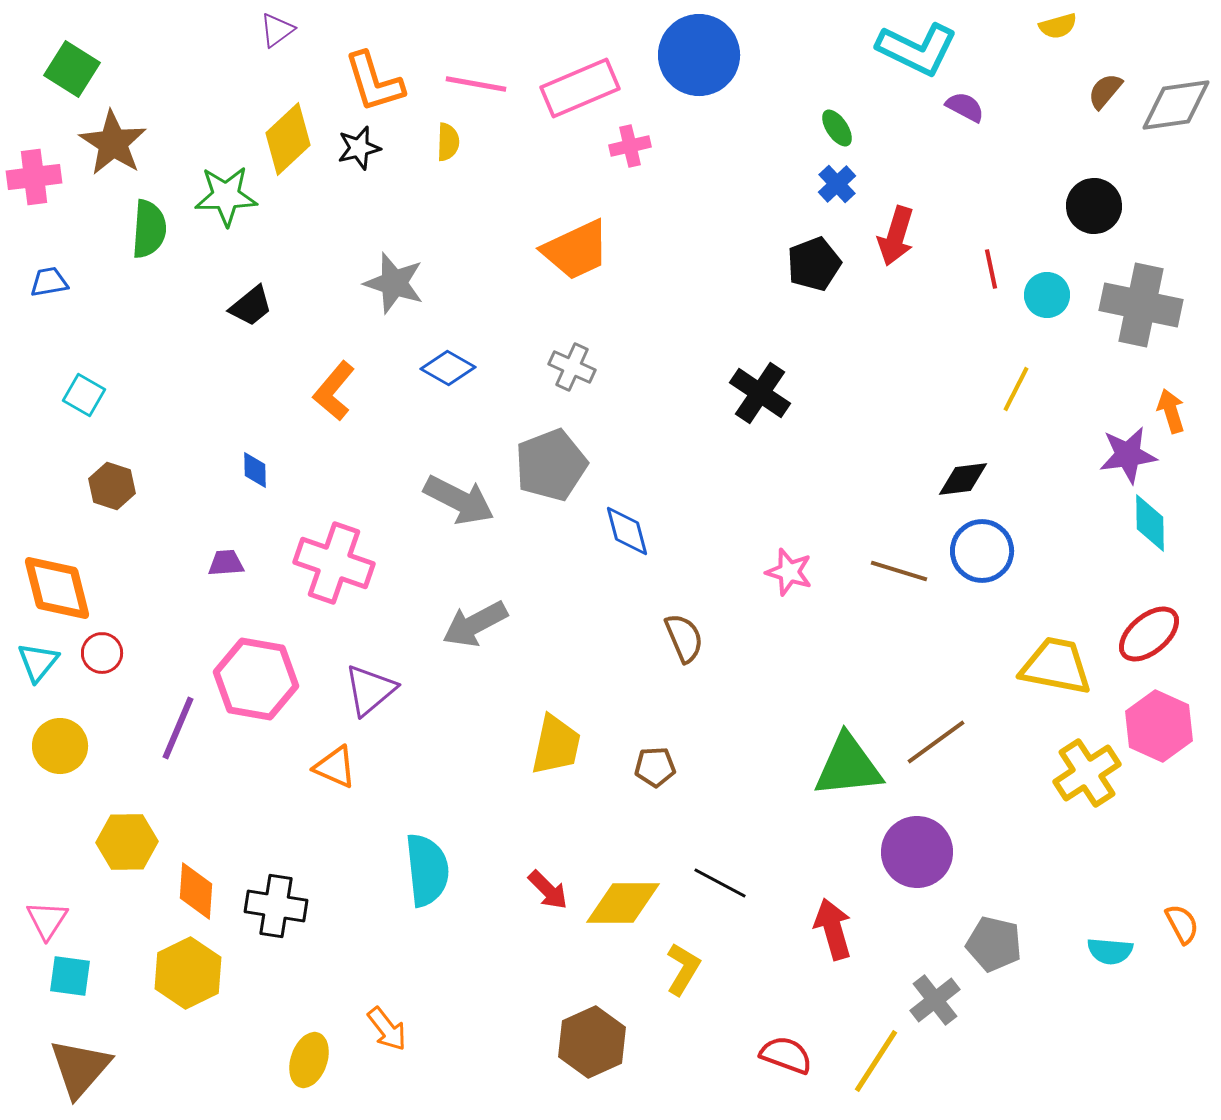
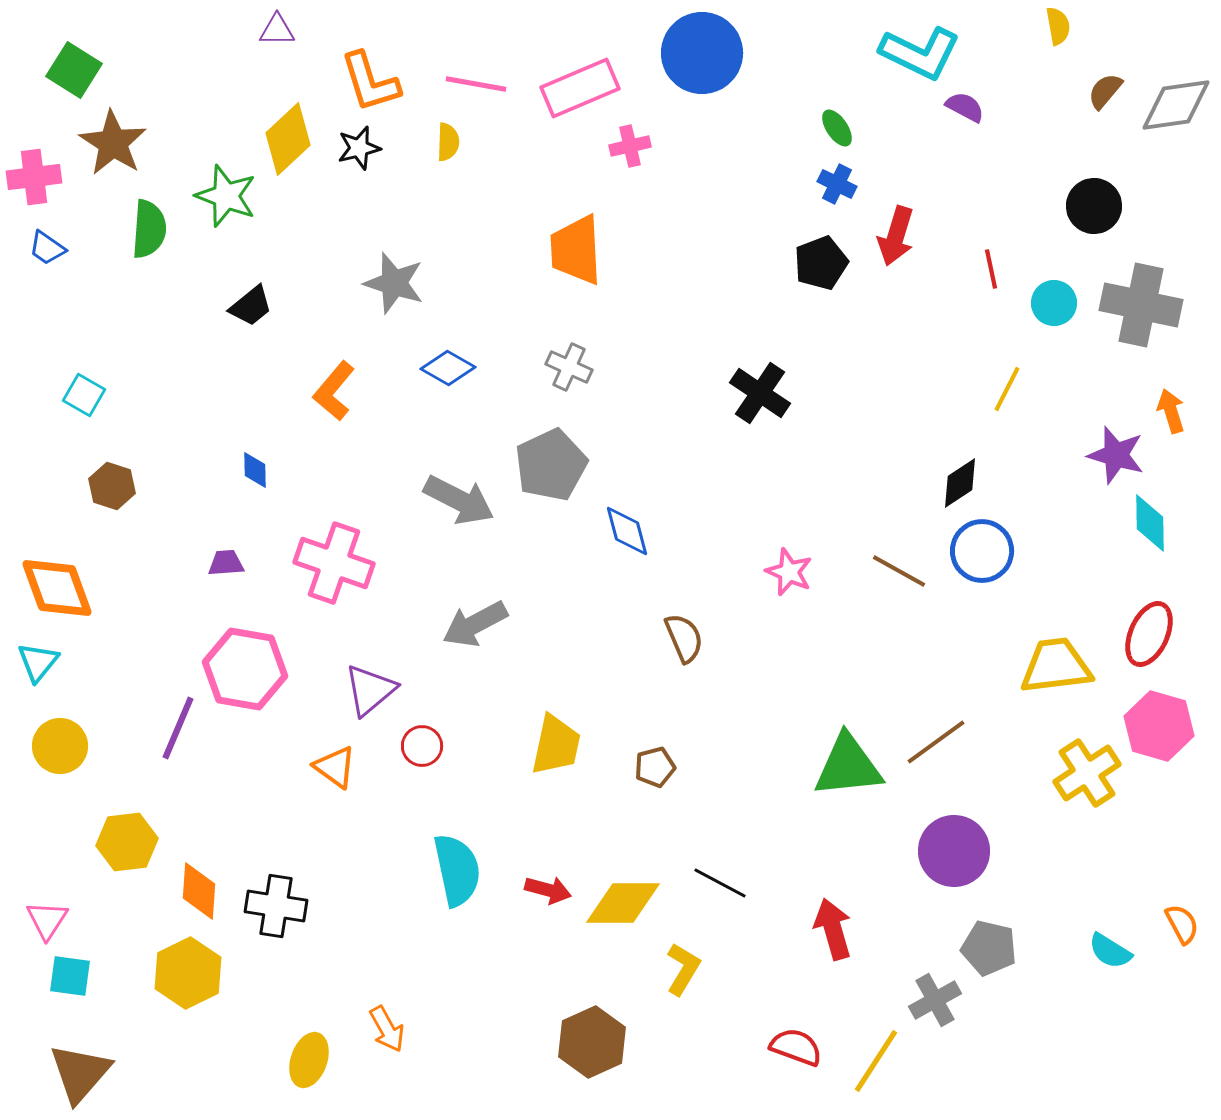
yellow semicircle at (1058, 26): rotated 84 degrees counterclockwise
purple triangle at (277, 30): rotated 36 degrees clockwise
cyan L-shape at (917, 49): moved 3 px right, 4 px down
blue circle at (699, 55): moved 3 px right, 2 px up
green square at (72, 69): moved 2 px right, 1 px down
orange L-shape at (374, 82): moved 4 px left
blue cross at (837, 184): rotated 21 degrees counterclockwise
green star at (226, 196): rotated 22 degrees clockwise
orange trapezoid at (576, 250): rotated 112 degrees clockwise
black pentagon at (814, 264): moved 7 px right, 1 px up
blue trapezoid at (49, 282): moved 2 px left, 34 px up; rotated 135 degrees counterclockwise
cyan circle at (1047, 295): moved 7 px right, 8 px down
gray cross at (572, 367): moved 3 px left
yellow line at (1016, 389): moved 9 px left
purple star at (1128, 455): moved 12 px left; rotated 24 degrees clockwise
gray pentagon at (551, 465): rotated 4 degrees counterclockwise
black diamond at (963, 479): moved 3 px left, 4 px down; rotated 26 degrees counterclockwise
brown line at (899, 571): rotated 12 degrees clockwise
pink star at (789, 572): rotated 6 degrees clockwise
orange diamond at (57, 588): rotated 6 degrees counterclockwise
red ellipse at (1149, 634): rotated 26 degrees counterclockwise
red circle at (102, 653): moved 320 px right, 93 px down
yellow trapezoid at (1056, 666): rotated 18 degrees counterclockwise
pink hexagon at (256, 679): moved 11 px left, 10 px up
pink hexagon at (1159, 726): rotated 8 degrees counterclockwise
orange triangle at (335, 767): rotated 12 degrees clockwise
brown pentagon at (655, 767): rotated 12 degrees counterclockwise
yellow hexagon at (127, 842): rotated 6 degrees counterclockwise
purple circle at (917, 852): moved 37 px right, 1 px up
cyan semicircle at (427, 870): moved 30 px right; rotated 6 degrees counterclockwise
red arrow at (548, 890): rotated 30 degrees counterclockwise
orange diamond at (196, 891): moved 3 px right
gray pentagon at (994, 944): moved 5 px left, 4 px down
cyan semicircle at (1110, 951): rotated 27 degrees clockwise
gray cross at (935, 1000): rotated 9 degrees clockwise
orange arrow at (387, 1029): rotated 9 degrees clockwise
red semicircle at (786, 1055): moved 10 px right, 8 px up
brown triangle at (80, 1068): moved 5 px down
